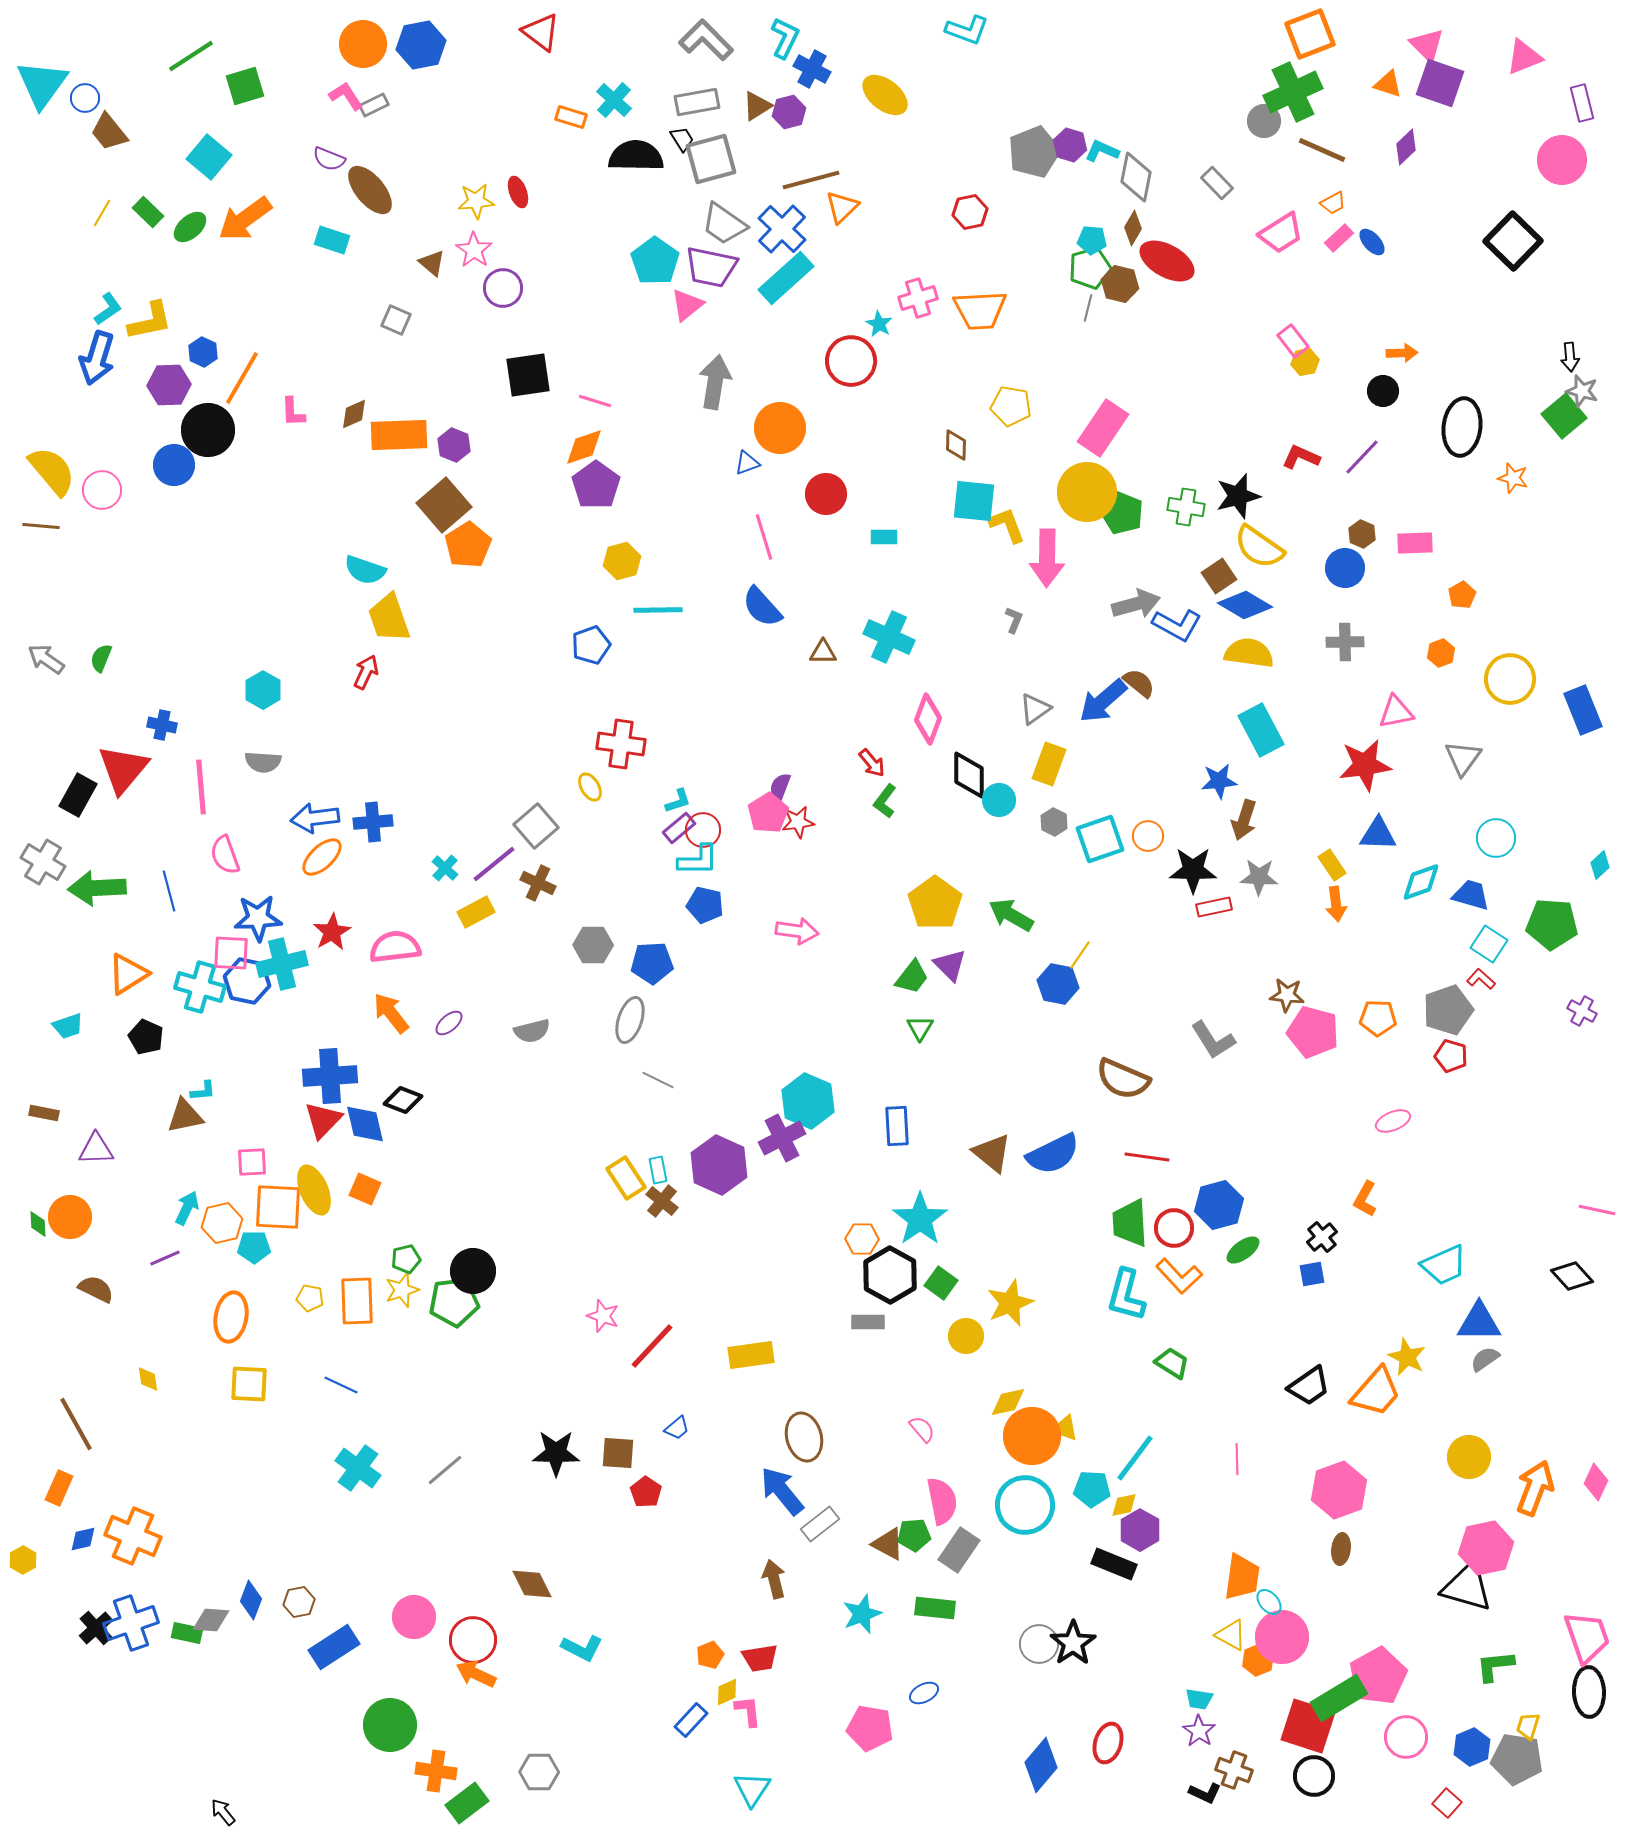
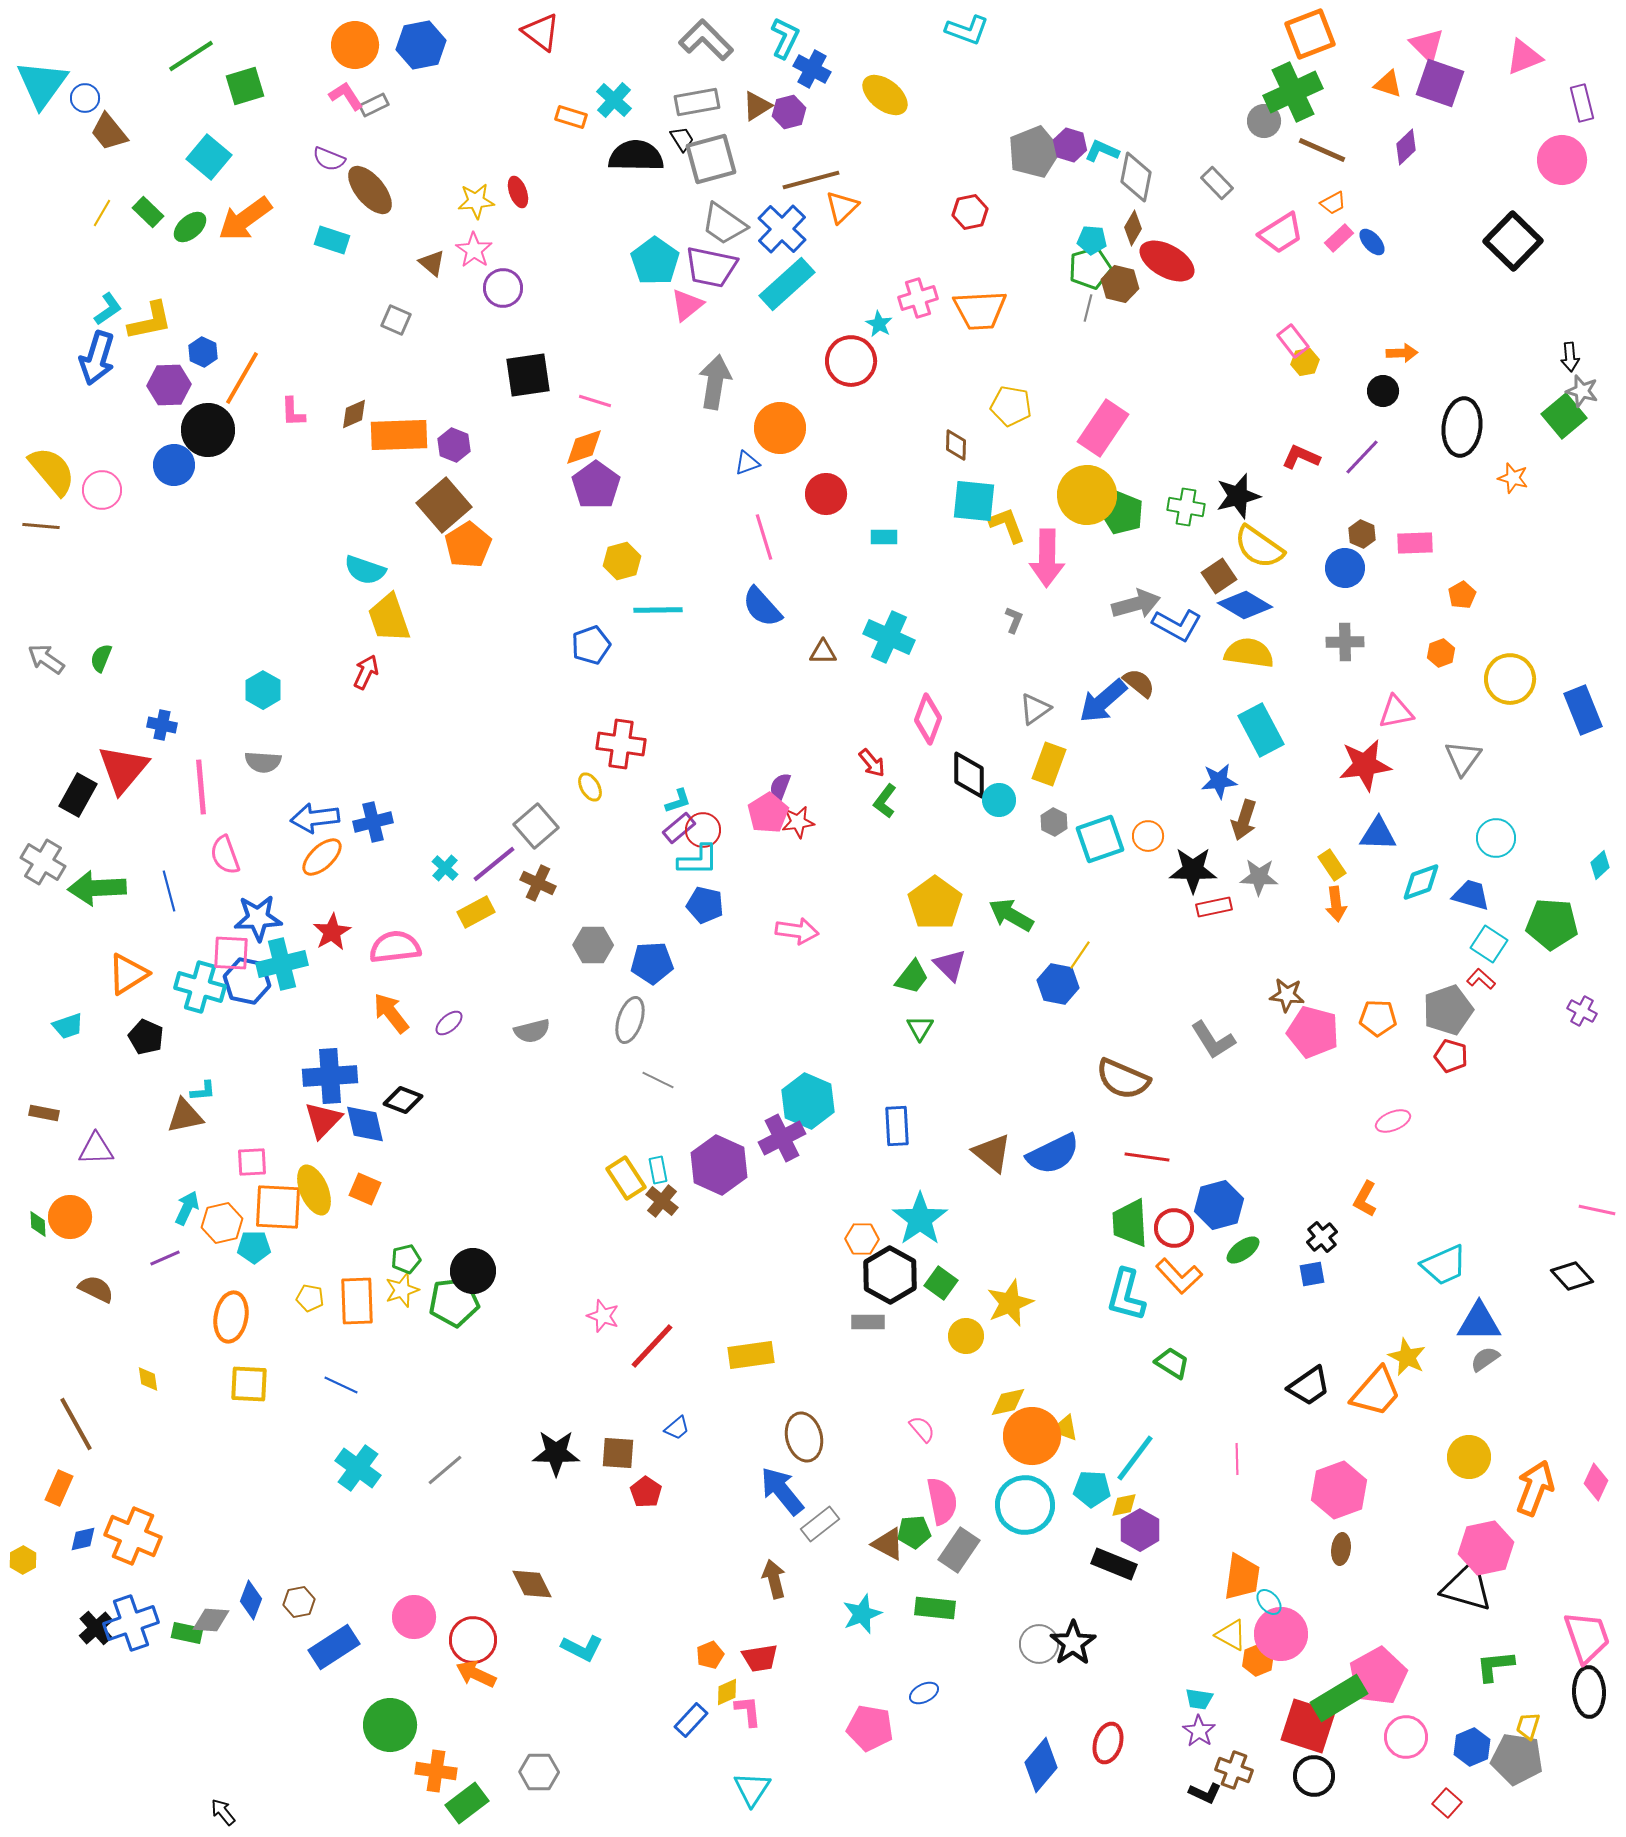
orange circle at (363, 44): moved 8 px left, 1 px down
cyan rectangle at (786, 278): moved 1 px right, 6 px down
yellow circle at (1087, 492): moved 3 px down
blue cross at (373, 822): rotated 9 degrees counterclockwise
green pentagon at (914, 1535): moved 3 px up
pink circle at (1282, 1637): moved 1 px left, 3 px up
